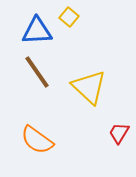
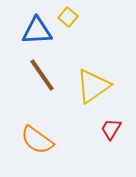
yellow square: moved 1 px left
brown line: moved 5 px right, 3 px down
yellow triangle: moved 4 px right, 1 px up; rotated 42 degrees clockwise
red trapezoid: moved 8 px left, 4 px up
